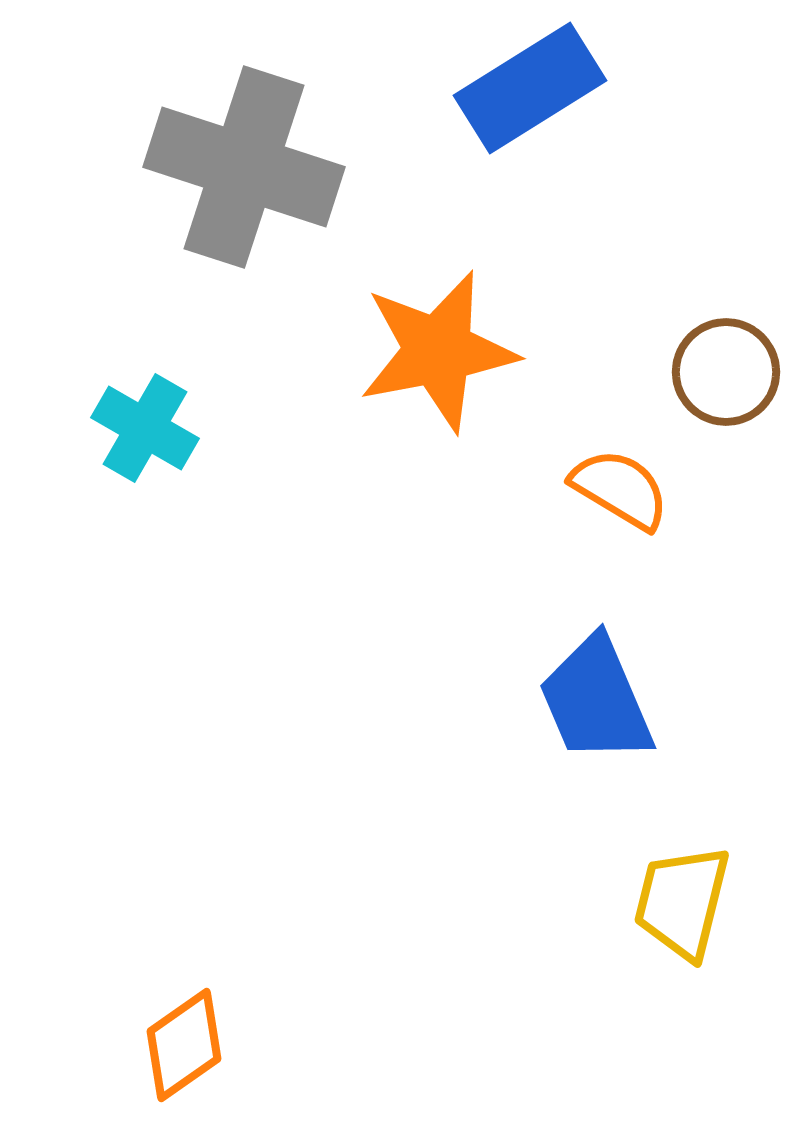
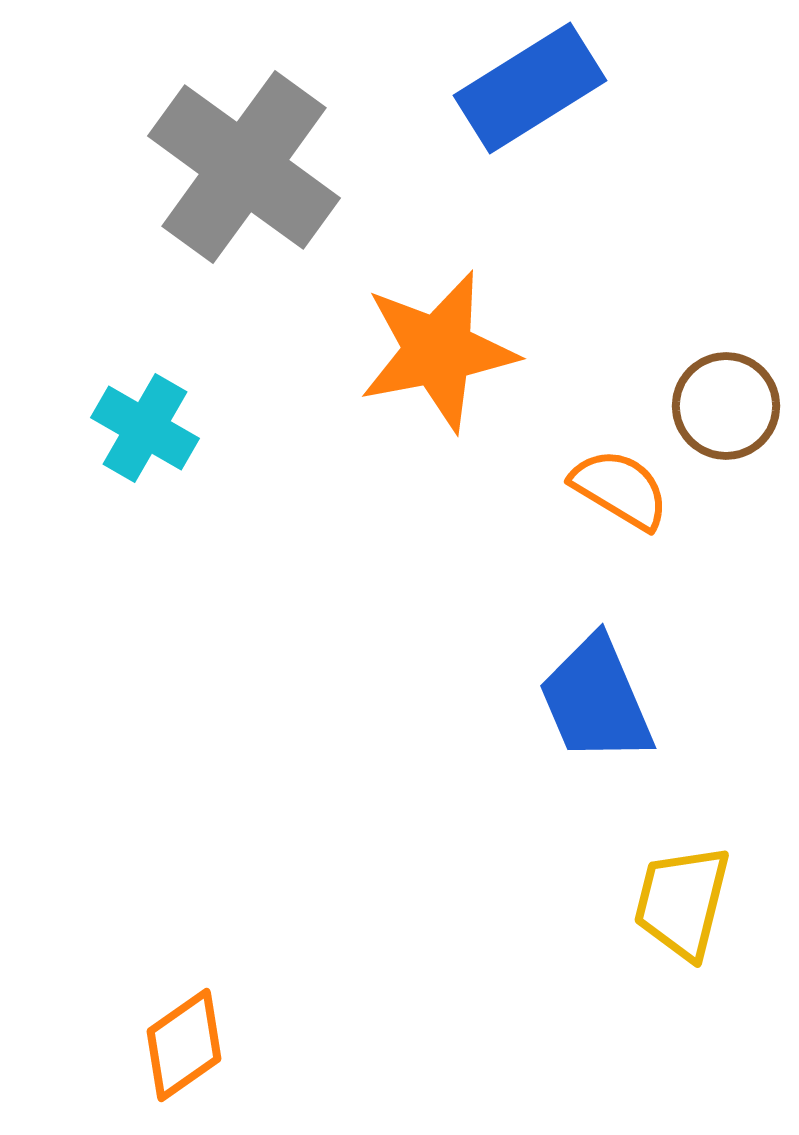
gray cross: rotated 18 degrees clockwise
brown circle: moved 34 px down
